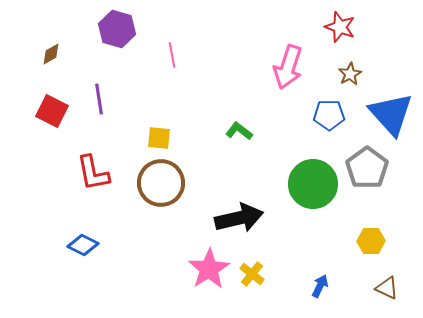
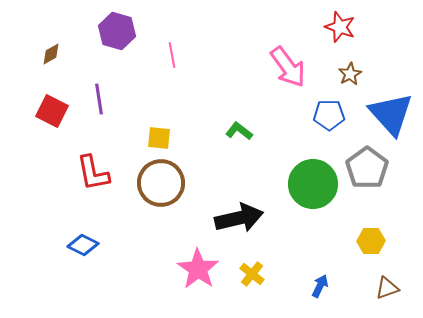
purple hexagon: moved 2 px down
pink arrow: rotated 54 degrees counterclockwise
pink star: moved 11 px left; rotated 6 degrees counterclockwise
brown triangle: rotated 45 degrees counterclockwise
